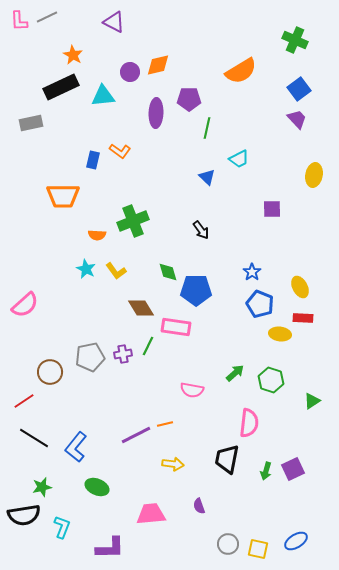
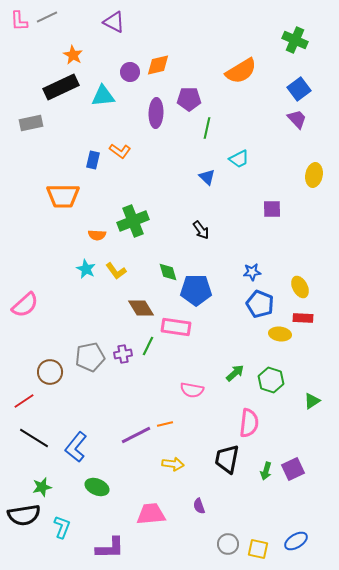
blue star at (252, 272): rotated 30 degrees clockwise
